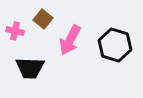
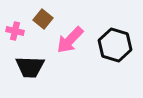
pink arrow: rotated 16 degrees clockwise
black trapezoid: moved 1 px up
